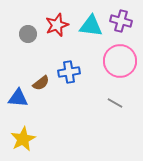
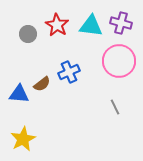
purple cross: moved 2 px down
red star: rotated 20 degrees counterclockwise
pink circle: moved 1 px left
blue cross: rotated 15 degrees counterclockwise
brown semicircle: moved 1 px right, 1 px down
blue triangle: moved 1 px right, 4 px up
gray line: moved 4 px down; rotated 35 degrees clockwise
